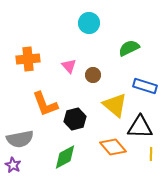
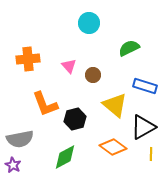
black triangle: moved 3 px right; rotated 32 degrees counterclockwise
orange diamond: rotated 12 degrees counterclockwise
